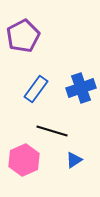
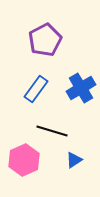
purple pentagon: moved 22 px right, 4 px down
blue cross: rotated 12 degrees counterclockwise
